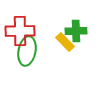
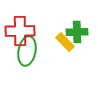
green cross: moved 1 px right, 1 px down
